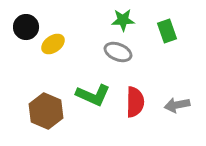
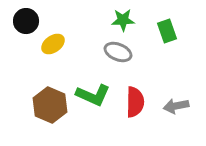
black circle: moved 6 px up
gray arrow: moved 1 px left, 1 px down
brown hexagon: moved 4 px right, 6 px up
